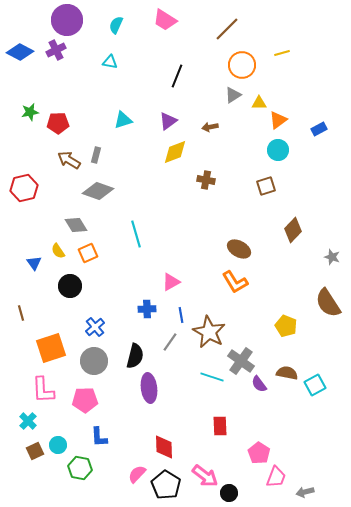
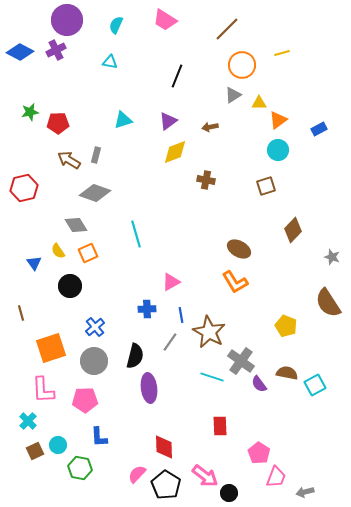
gray diamond at (98, 191): moved 3 px left, 2 px down
